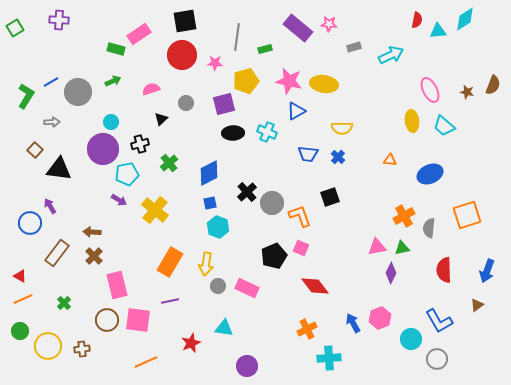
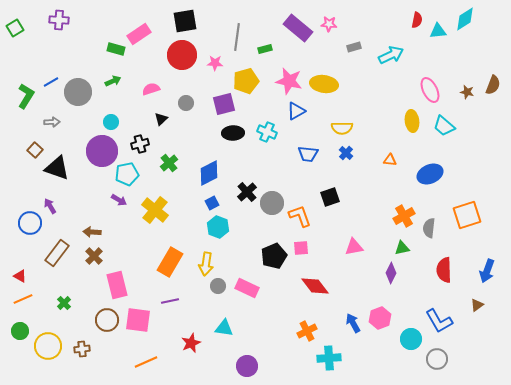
purple circle at (103, 149): moved 1 px left, 2 px down
blue cross at (338, 157): moved 8 px right, 4 px up
black triangle at (59, 169): moved 2 px left, 1 px up; rotated 12 degrees clockwise
blue square at (210, 203): moved 2 px right; rotated 16 degrees counterclockwise
pink triangle at (377, 247): moved 23 px left
pink square at (301, 248): rotated 28 degrees counterclockwise
orange cross at (307, 329): moved 2 px down
